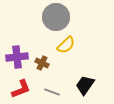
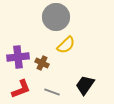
purple cross: moved 1 px right
